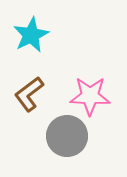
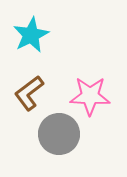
brown L-shape: moved 1 px up
gray circle: moved 8 px left, 2 px up
